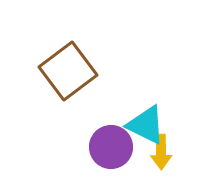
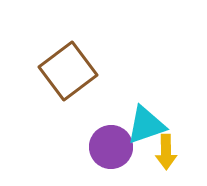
cyan triangle: rotated 45 degrees counterclockwise
yellow arrow: moved 5 px right
